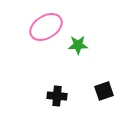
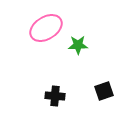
pink ellipse: moved 1 px down
black cross: moved 2 px left
